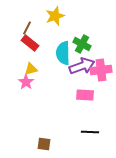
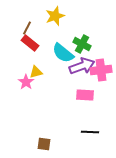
cyan semicircle: rotated 50 degrees counterclockwise
yellow triangle: moved 5 px right, 3 px down
